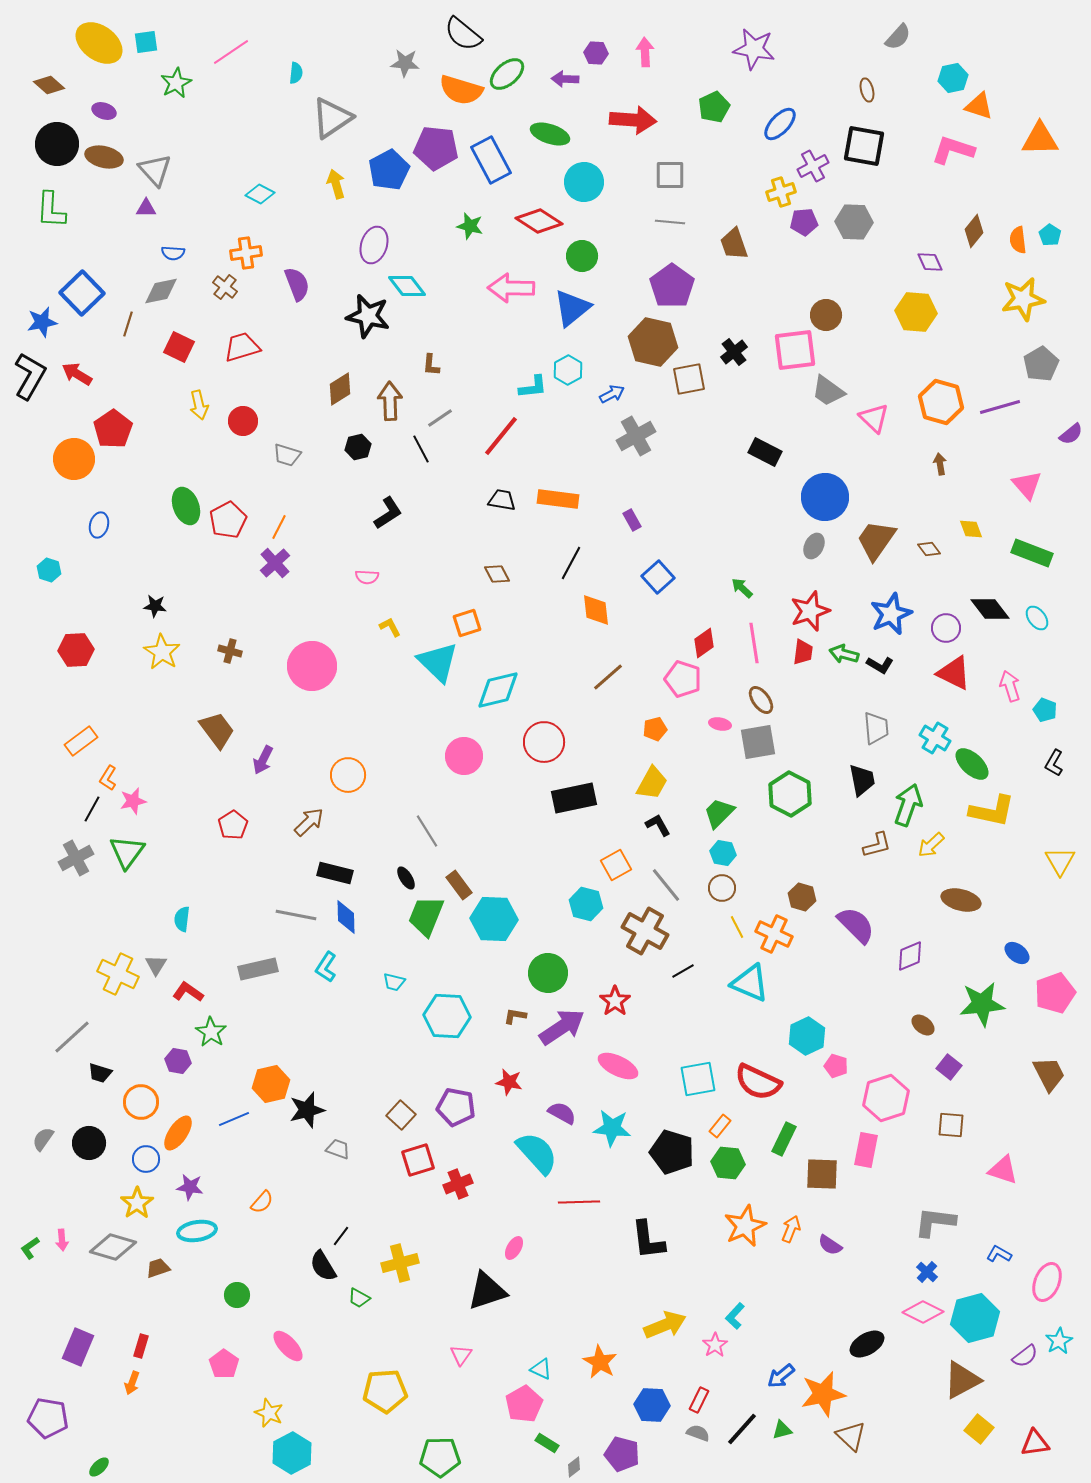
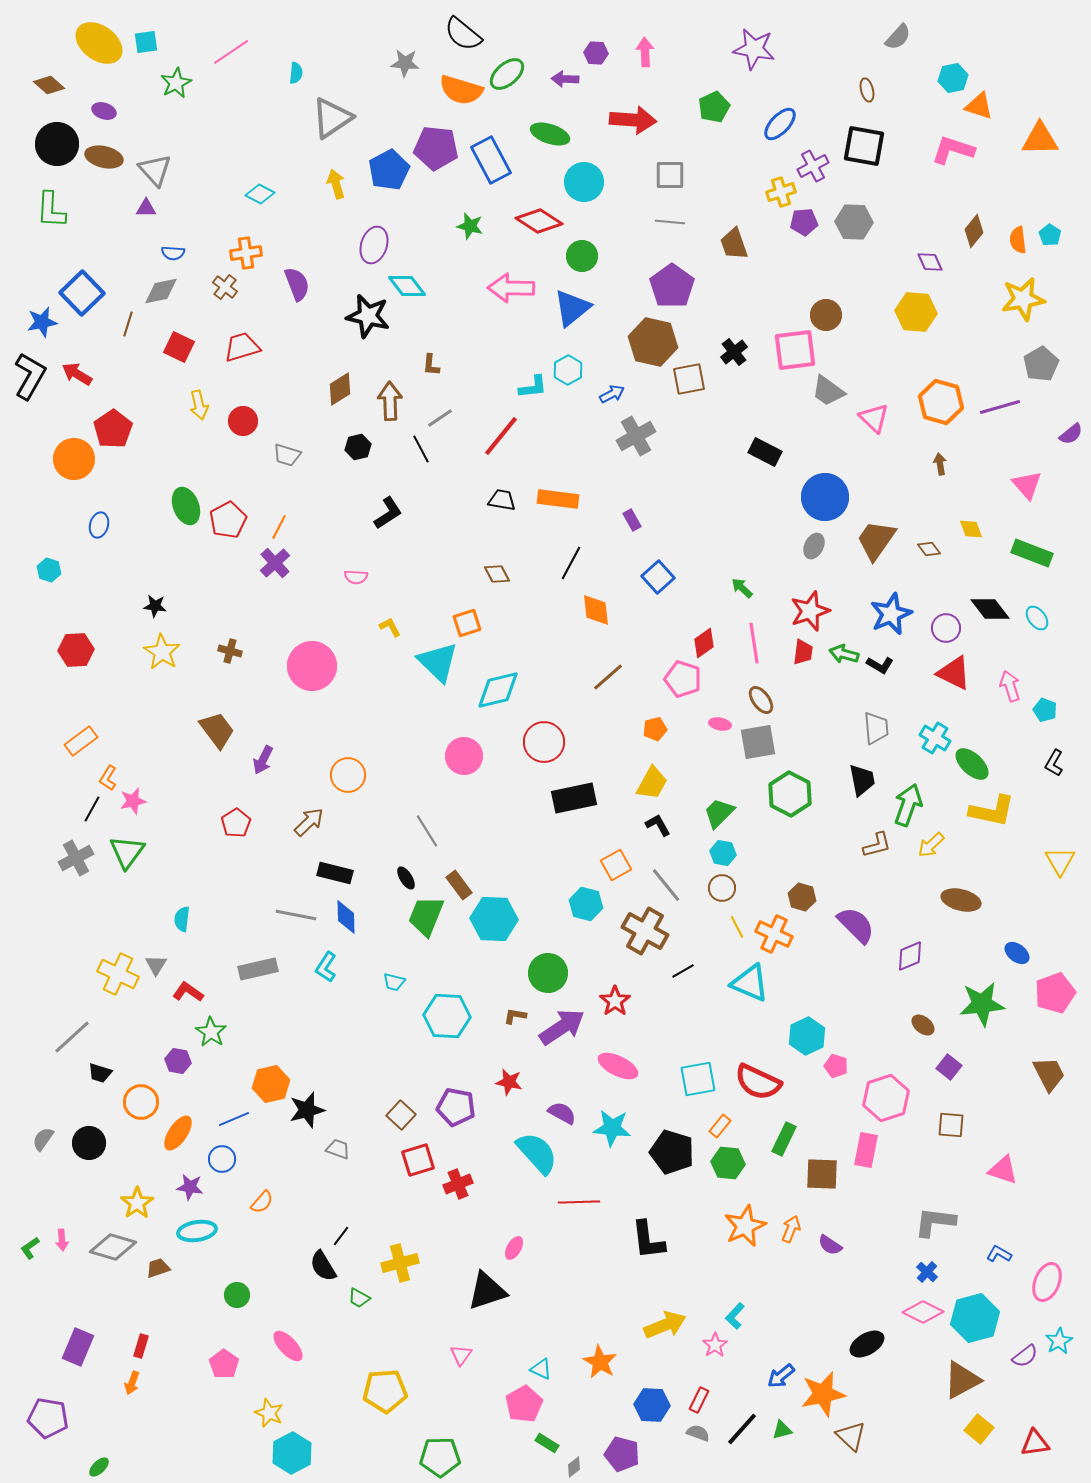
pink semicircle at (367, 577): moved 11 px left
red pentagon at (233, 825): moved 3 px right, 2 px up
blue circle at (146, 1159): moved 76 px right
